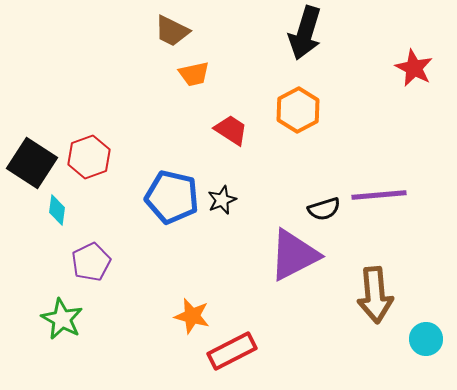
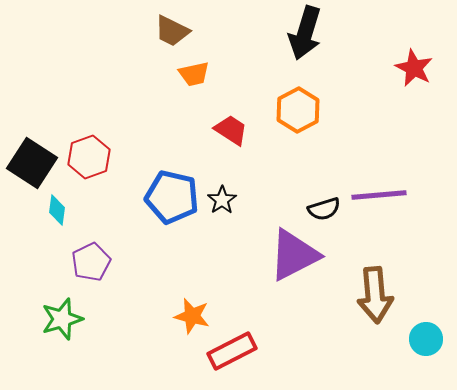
black star: rotated 12 degrees counterclockwise
green star: rotated 27 degrees clockwise
